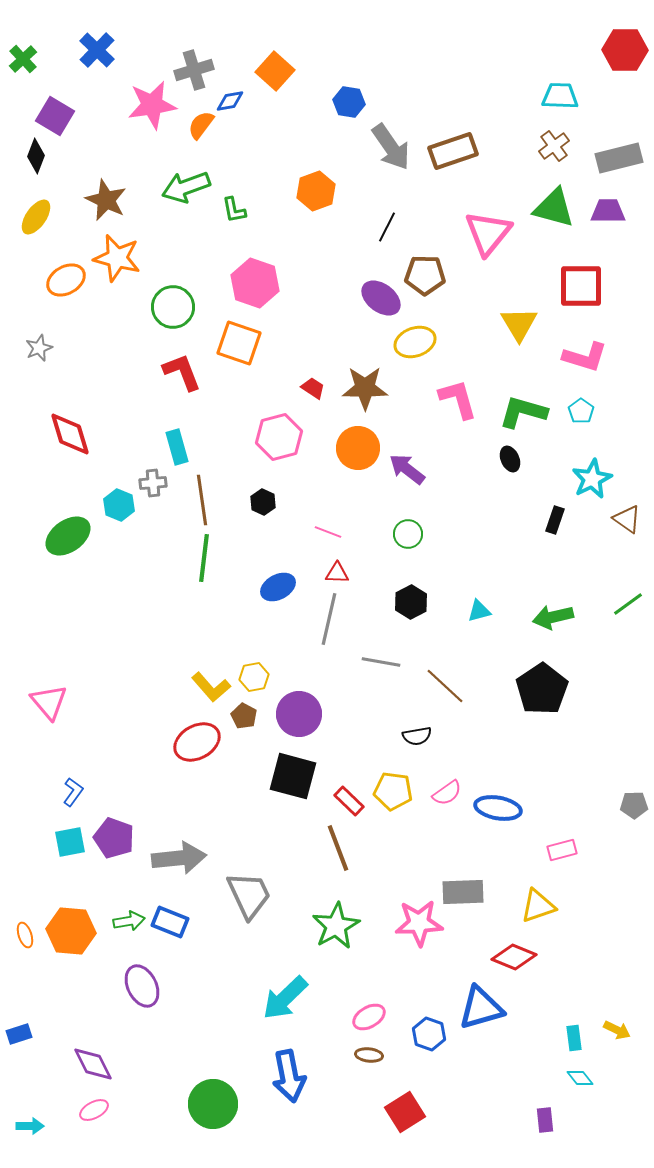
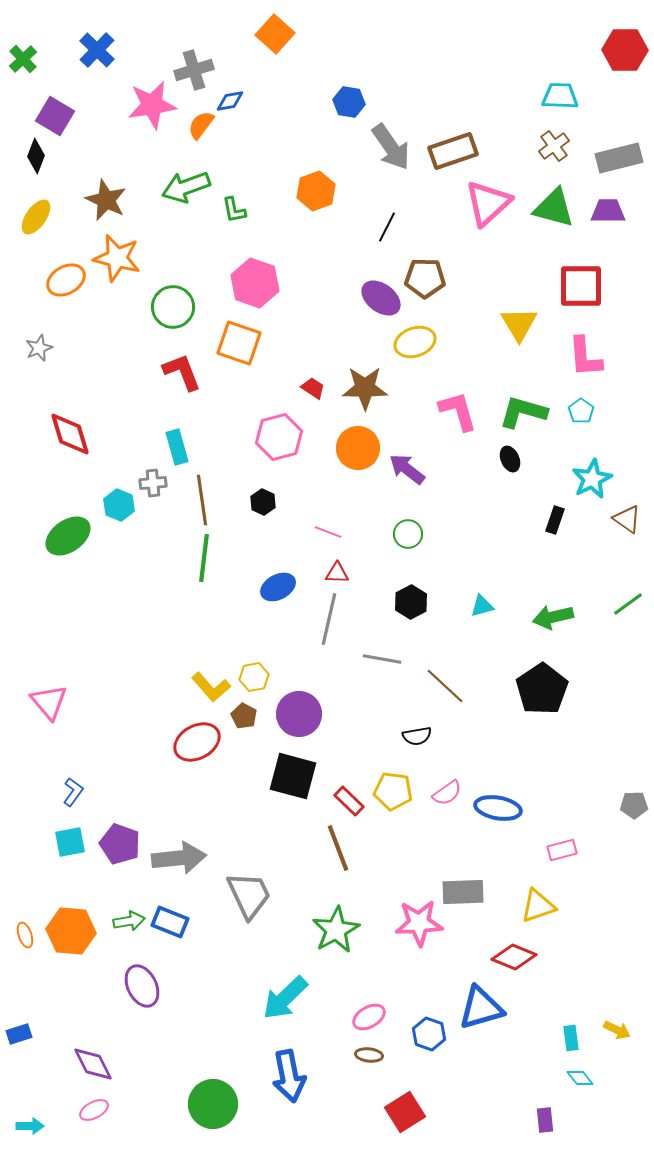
orange square at (275, 71): moved 37 px up
pink triangle at (488, 233): moved 30 px up; rotated 9 degrees clockwise
brown pentagon at (425, 275): moved 3 px down
pink L-shape at (585, 357): rotated 69 degrees clockwise
pink L-shape at (458, 399): moved 12 px down
cyan triangle at (479, 611): moved 3 px right, 5 px up
gray line at (381, 662): moved 1 px right, 3 px up
purple pentagon at (114, 838): moved 6 px right, 6 px down
green star at (336, 926): moved 4 px down
cyan rectangle at (574, 1038): moved 3 px left
